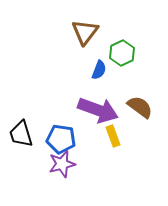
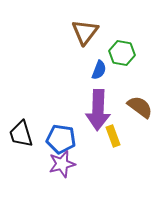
green hexagon: rotated 25 degrees counterclockwise
purple arrow: rotated 72 degrees clockwise
